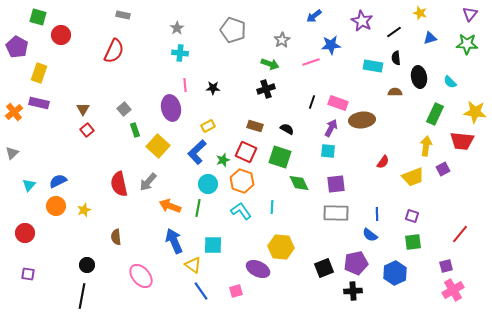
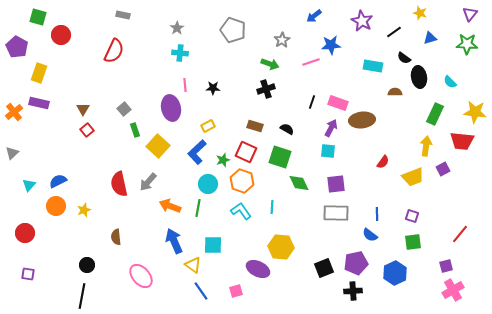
black semicircle at (396, 58): moved 8 px right; rotated 48 degrees counterclockwise
